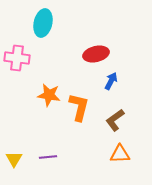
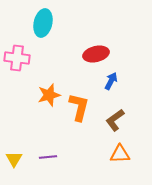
orange star: rotated 25 degrees counterclockwise
